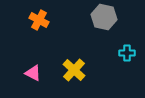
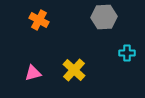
gray hexagon: rotated 15 degrees counterclockwise
pink triangle: rotated 42 degrees counterclockwise
